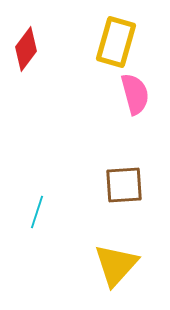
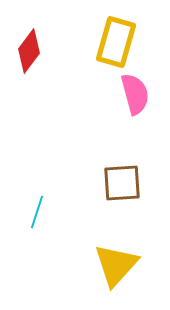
red diamond: moved 3 px right, 2 px down
brown square: moved 2 px left, 2 px up
